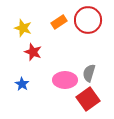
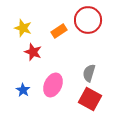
orange rectangle: moved 9 px down
pink ellipse: moved 12 px left, 5 px down; rotated 65 degrees counterclockwise
blue star: moved 1 px right, 6 px down
red square: moved 2 px right; rotated 25 degrees counterclockwise
